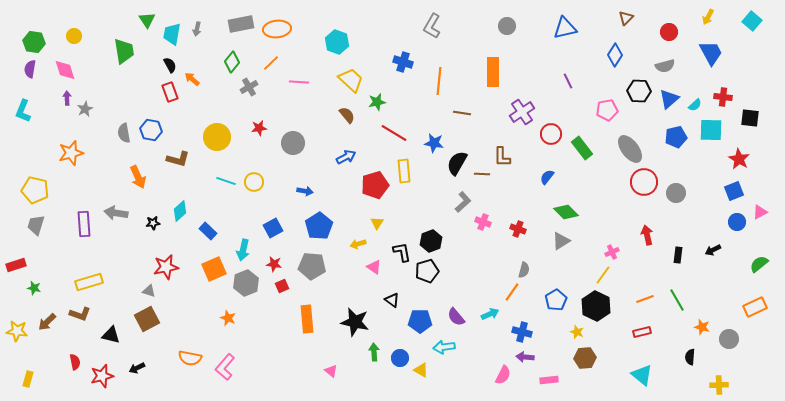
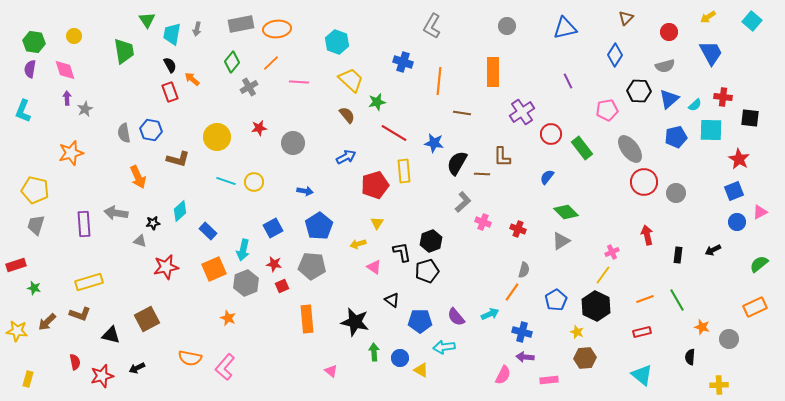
yellow arrow at (708, 17): rotated 28 degrees clockwise
gray triangle at (149, 291): moved 9 px left, 50 px up
